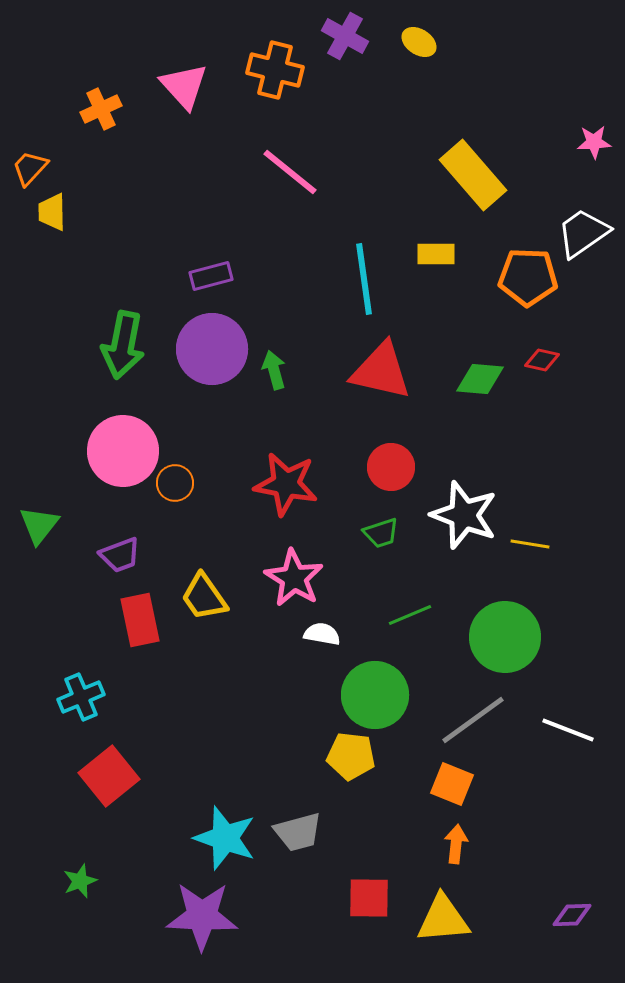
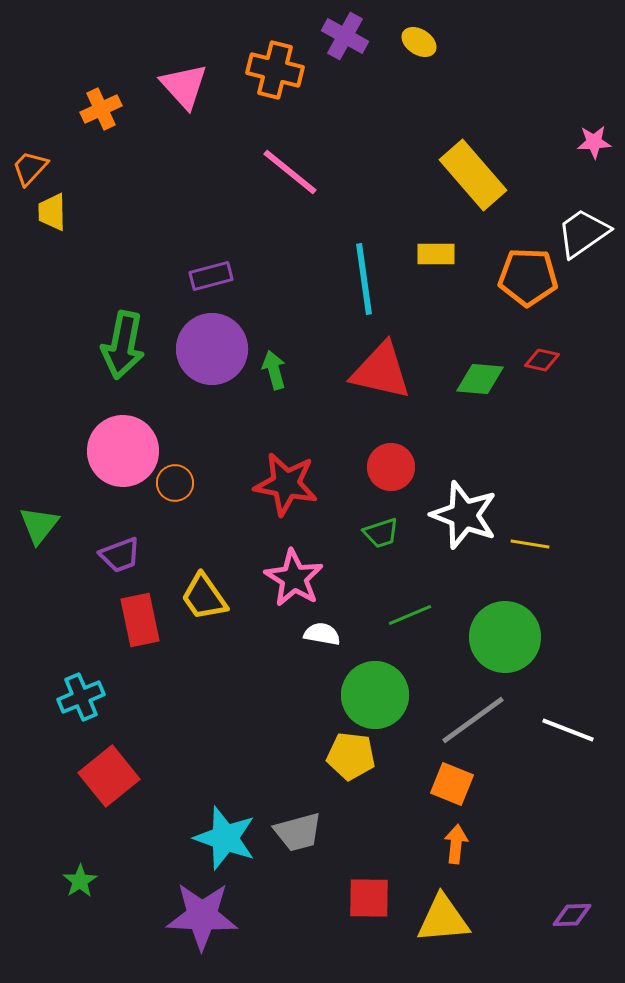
green star at (80, 881): rotated 12 degrees counterclockwise
